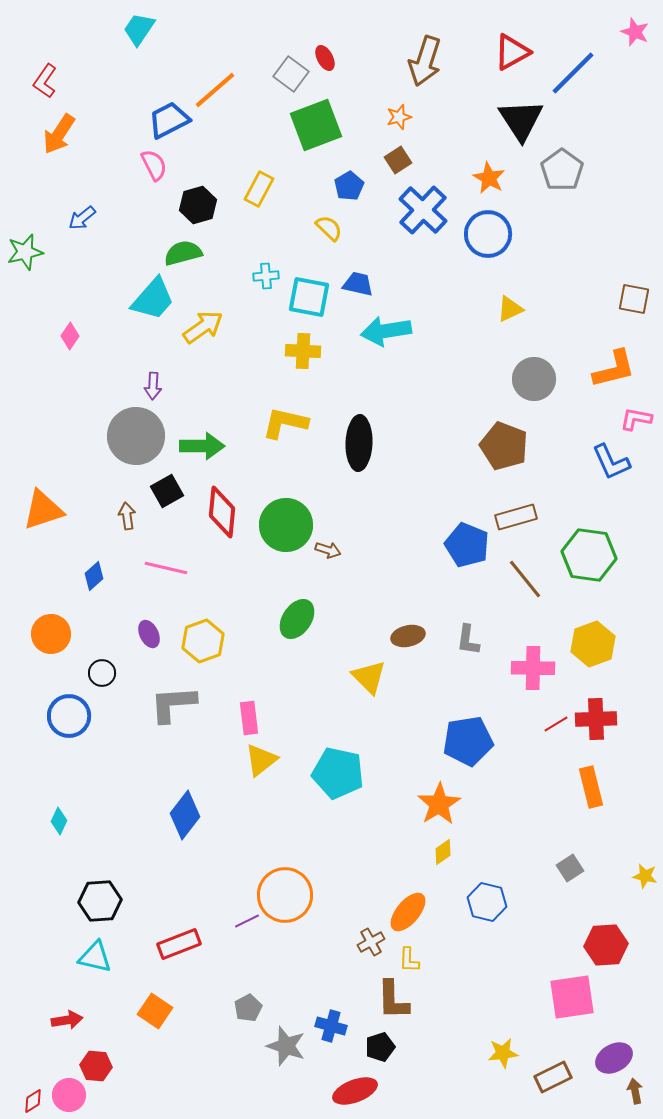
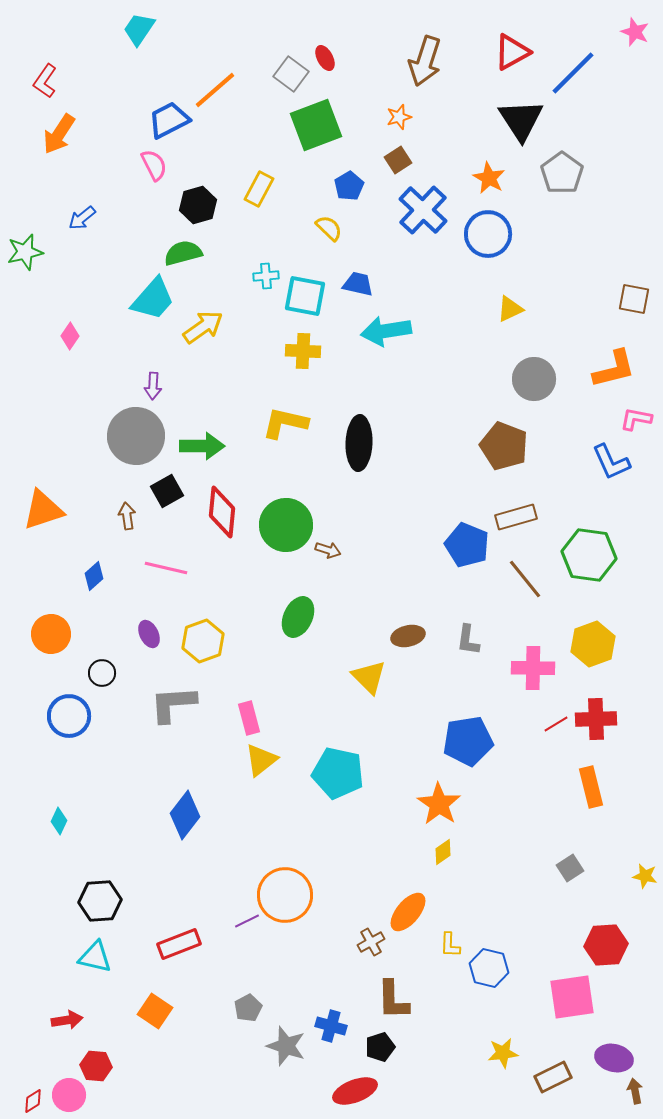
gray pentagon at (562, 170): moved 3 px down
cyan square at (309, 297): moved 4 px left, 1 px up
green ellipse at (297, 619): moved 1 px right, 2 px up; rotated 9 degrees counterclockwise
pink rectangle at (249, 718): rotated 8 degrees counterclockwise
orange star at (439, 804): rotated 6 degrees counterclockwise
blue hexagon at (487, 902): moved 2 px right, 66 px down
yellow L-shape at (409, 960): moved 41 px right, 15 px up
purple ellipse at (614, 1058): rotated 42 degrees clockwise
